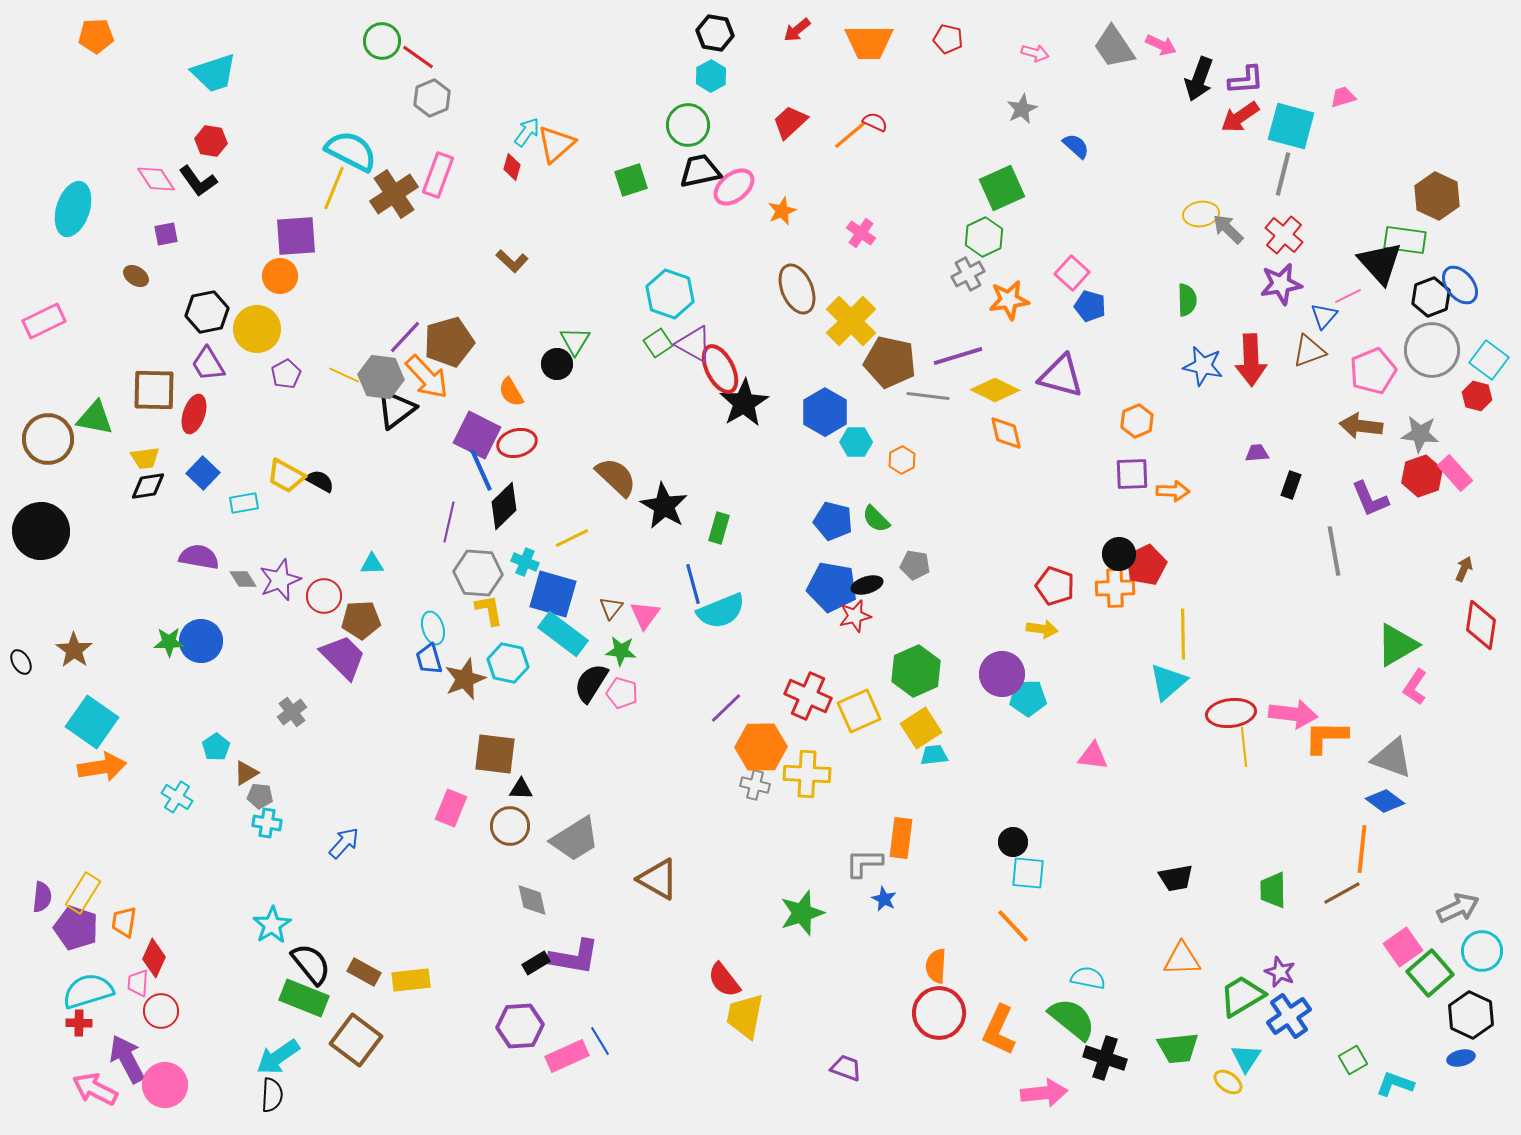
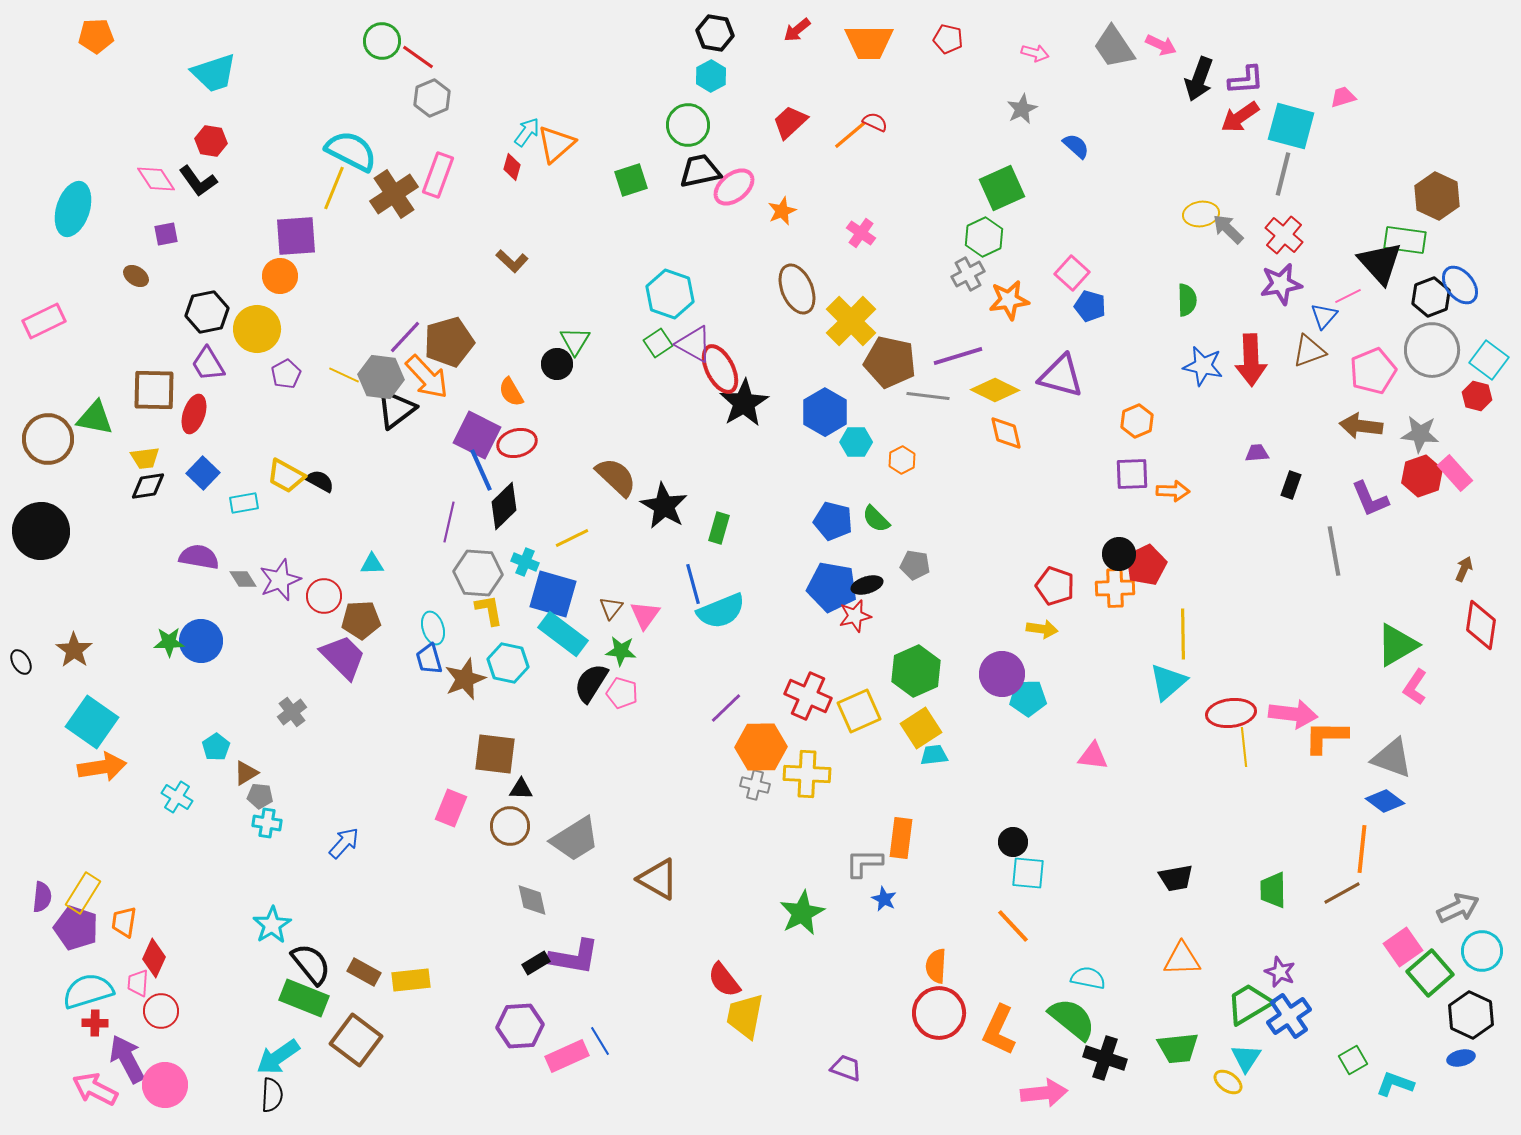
green star at (802, 913): rotated 9 degrees counterclockwise
green trapezoid at (1242, 996): moved 7 px right, 8 px down
red cross at (79, 1023): moved 16 px right
